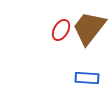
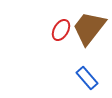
blue rectangle: rotated 45 degrees clockwise
